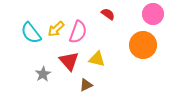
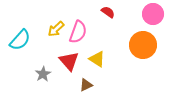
red semicircle: moved 2 px up
cyan semicircle: moved 11 px left, 7 px down; rotated 100 degrees counterclockwise
yellow triangle: rotated 18 degrees clockwise
